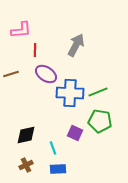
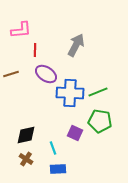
brown cross: moved 6 px up; rotated 32 degrees counterclockwise
